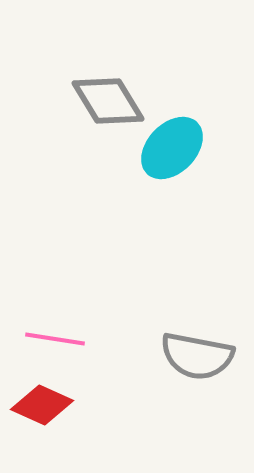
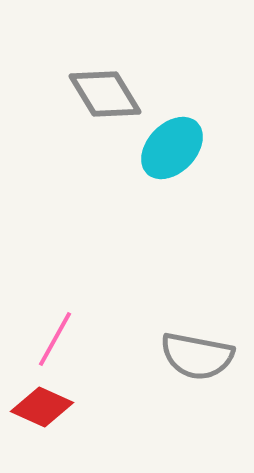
gray diamond: moved 3 px left, 7 px up
pink line: rotated 70 degrees counterclockwise
red diamond: moved 2 px down
